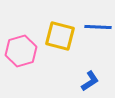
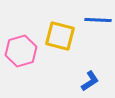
blue line: moved 7 px up
